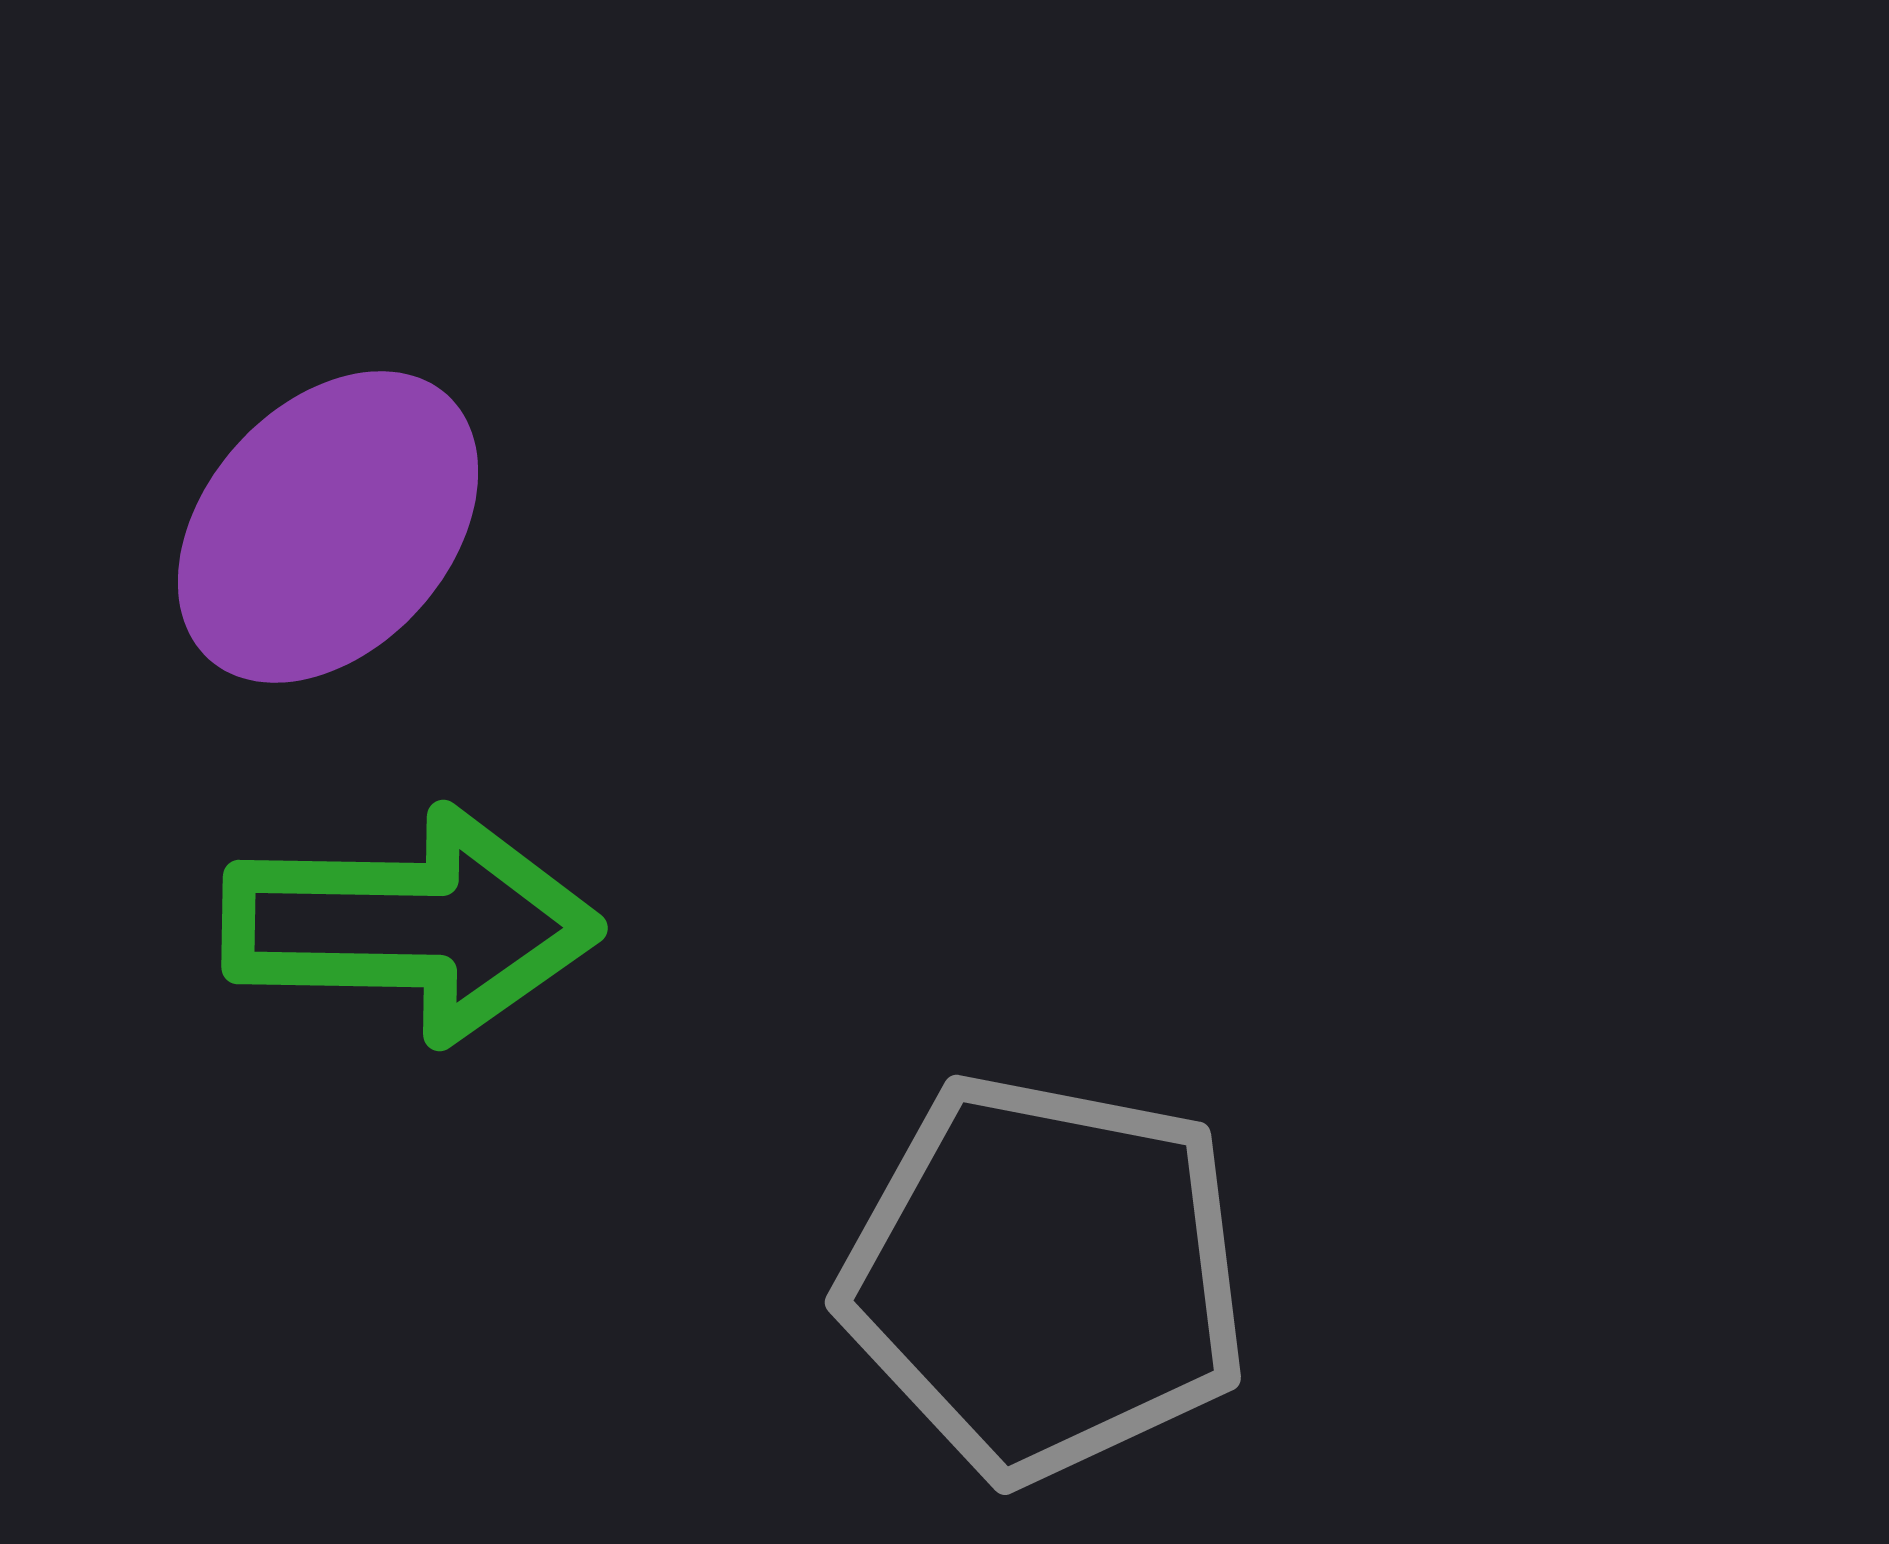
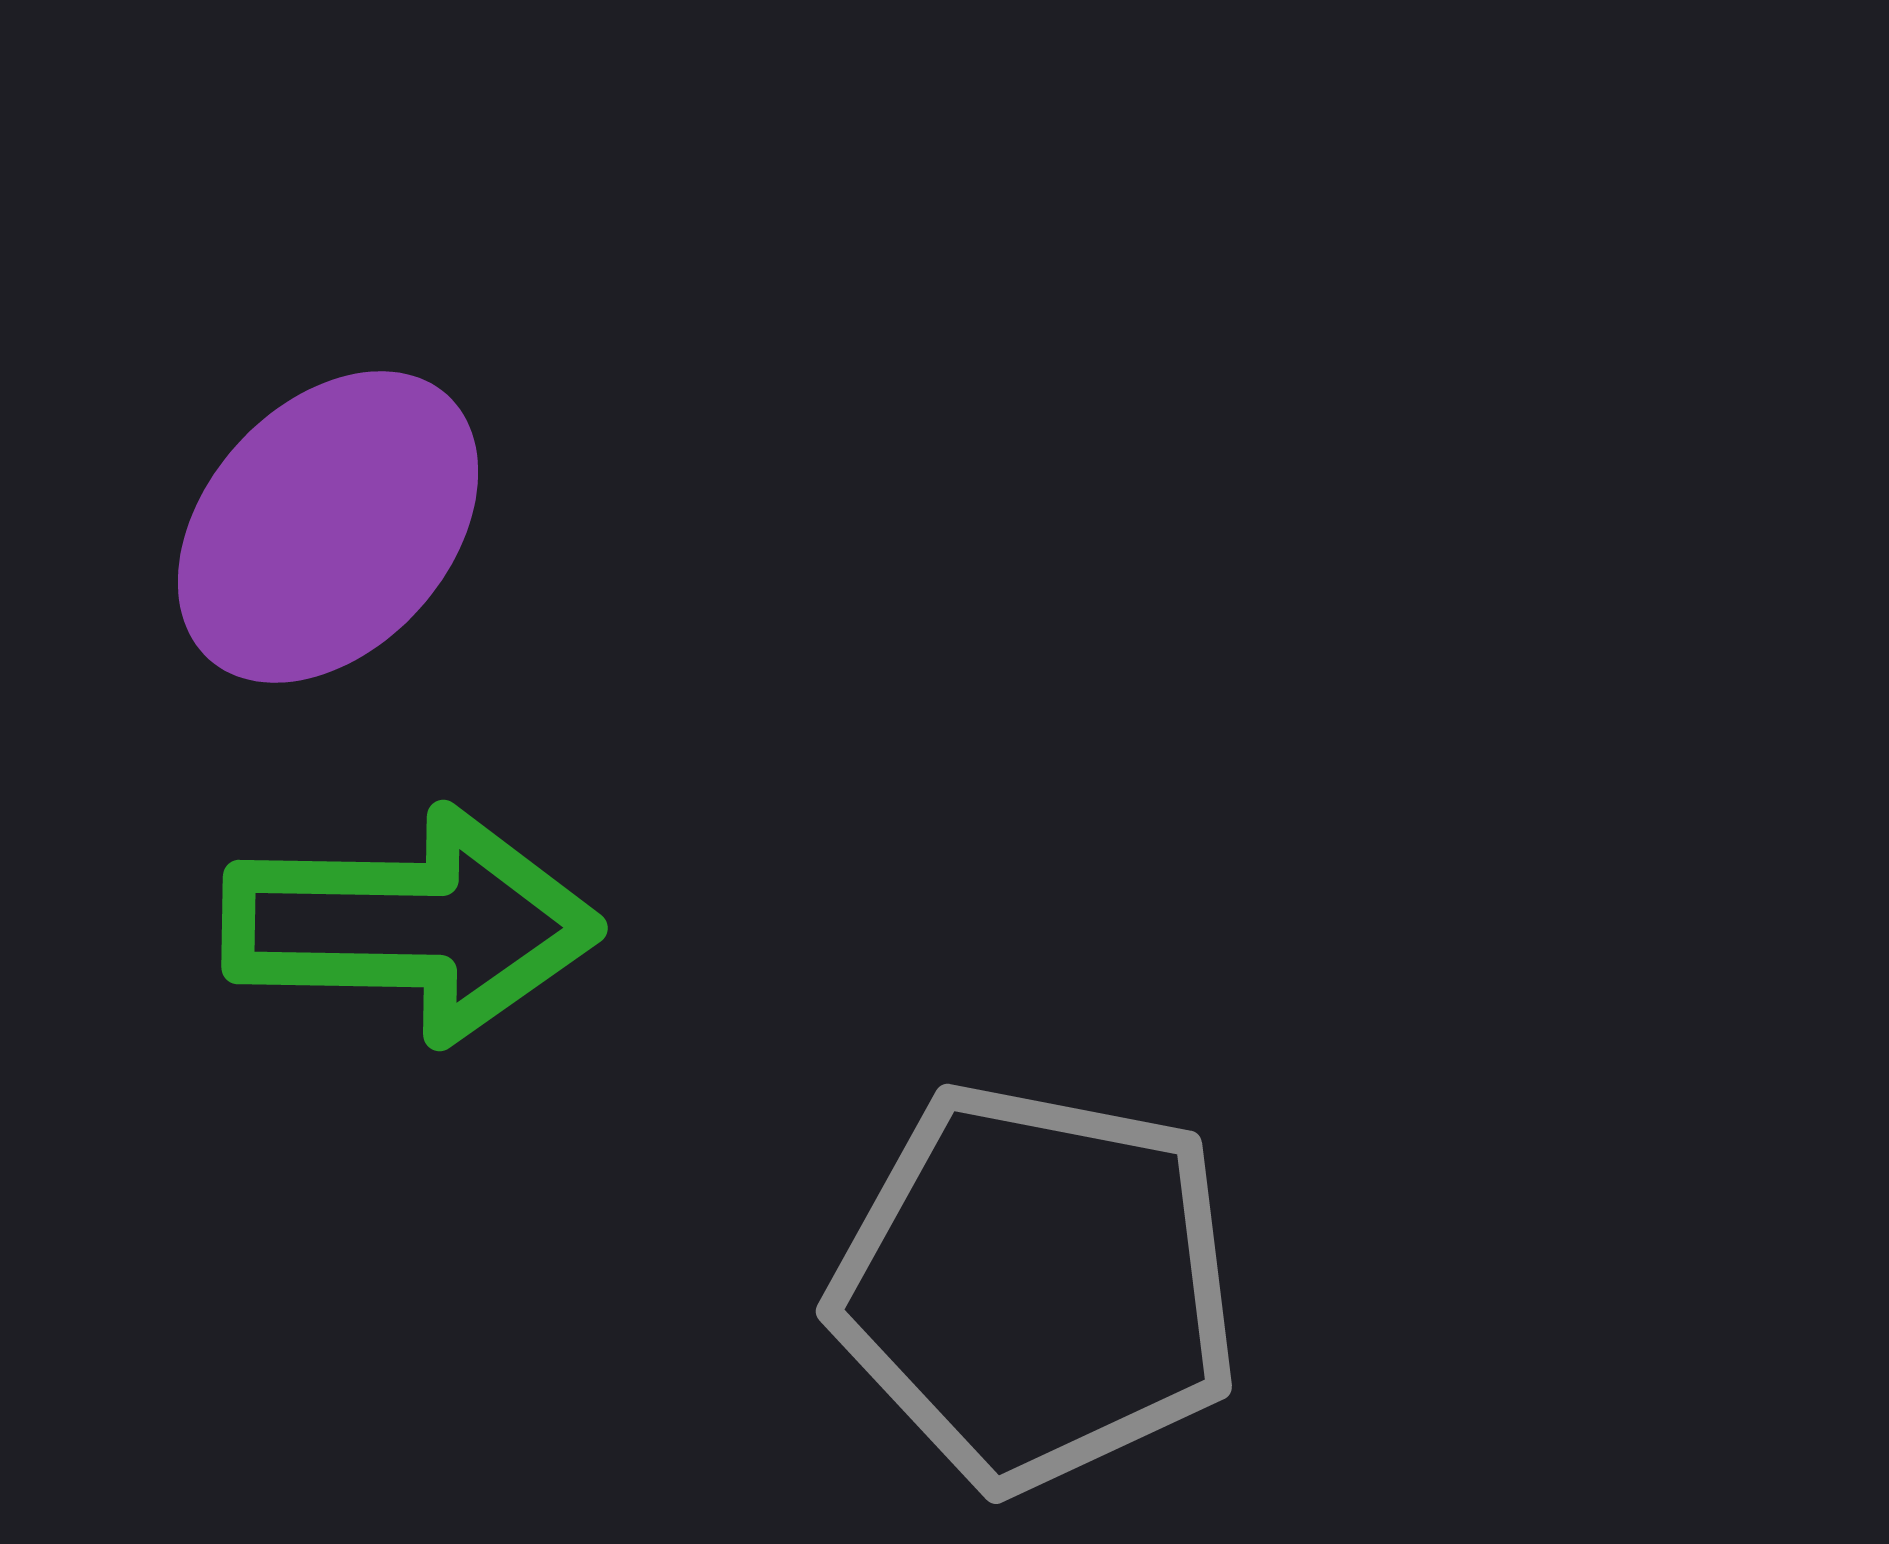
gray pentagon: moved 9 px left, 9 px down
